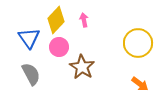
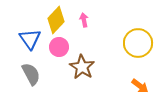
blue triangle: moved 1 px right, 1 px down
orange arrow: moved 2 px down
